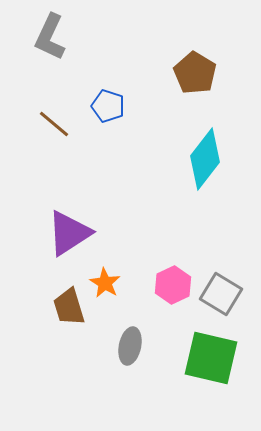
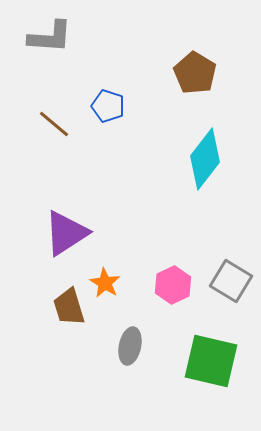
gray L-shape: rotated 111 degrees counterclockwise
purple triangle: moved 3 px left
gray square: moved 10 px right, 13 px up
green square: moved 3 px down
